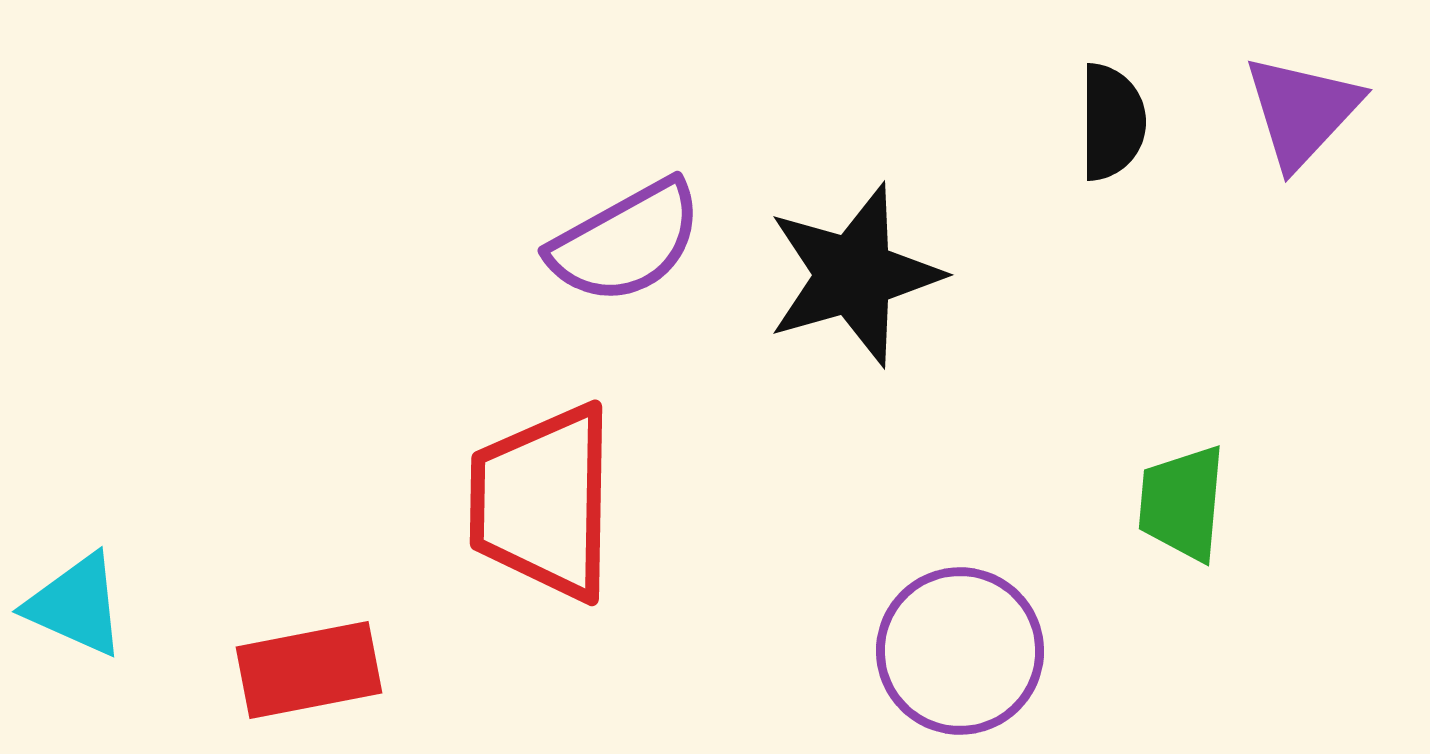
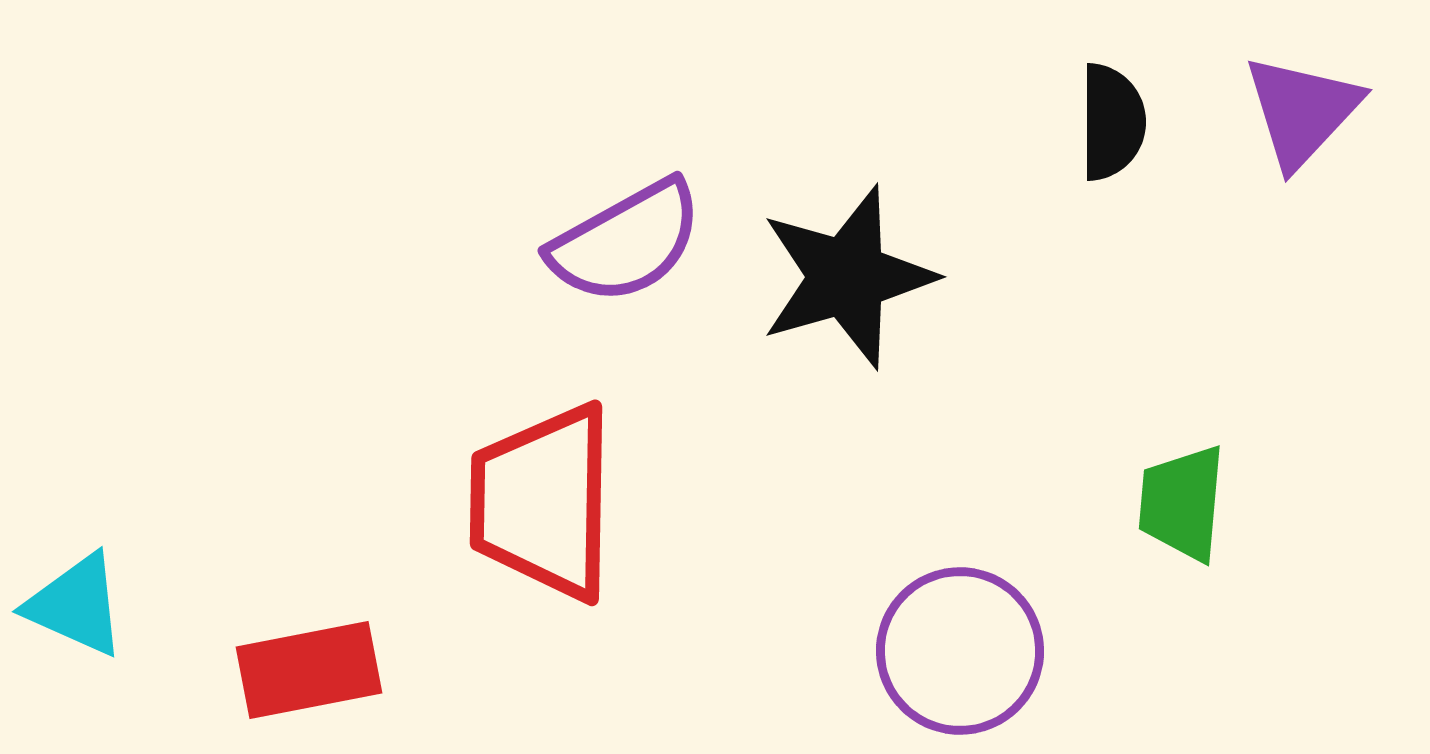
black star: moved 7 px left, 2 px down
